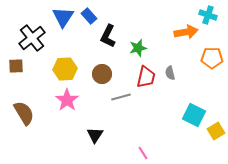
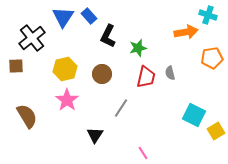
orange pentagon: rotated 10 degrees counterclockwise
yellow hexagon: rotated 10 degrees counterclockwise
gray line: moved 11 px down; rotated 42 degrees counterclockwise
brown semicircle: moved 3 px right, 3 px down
